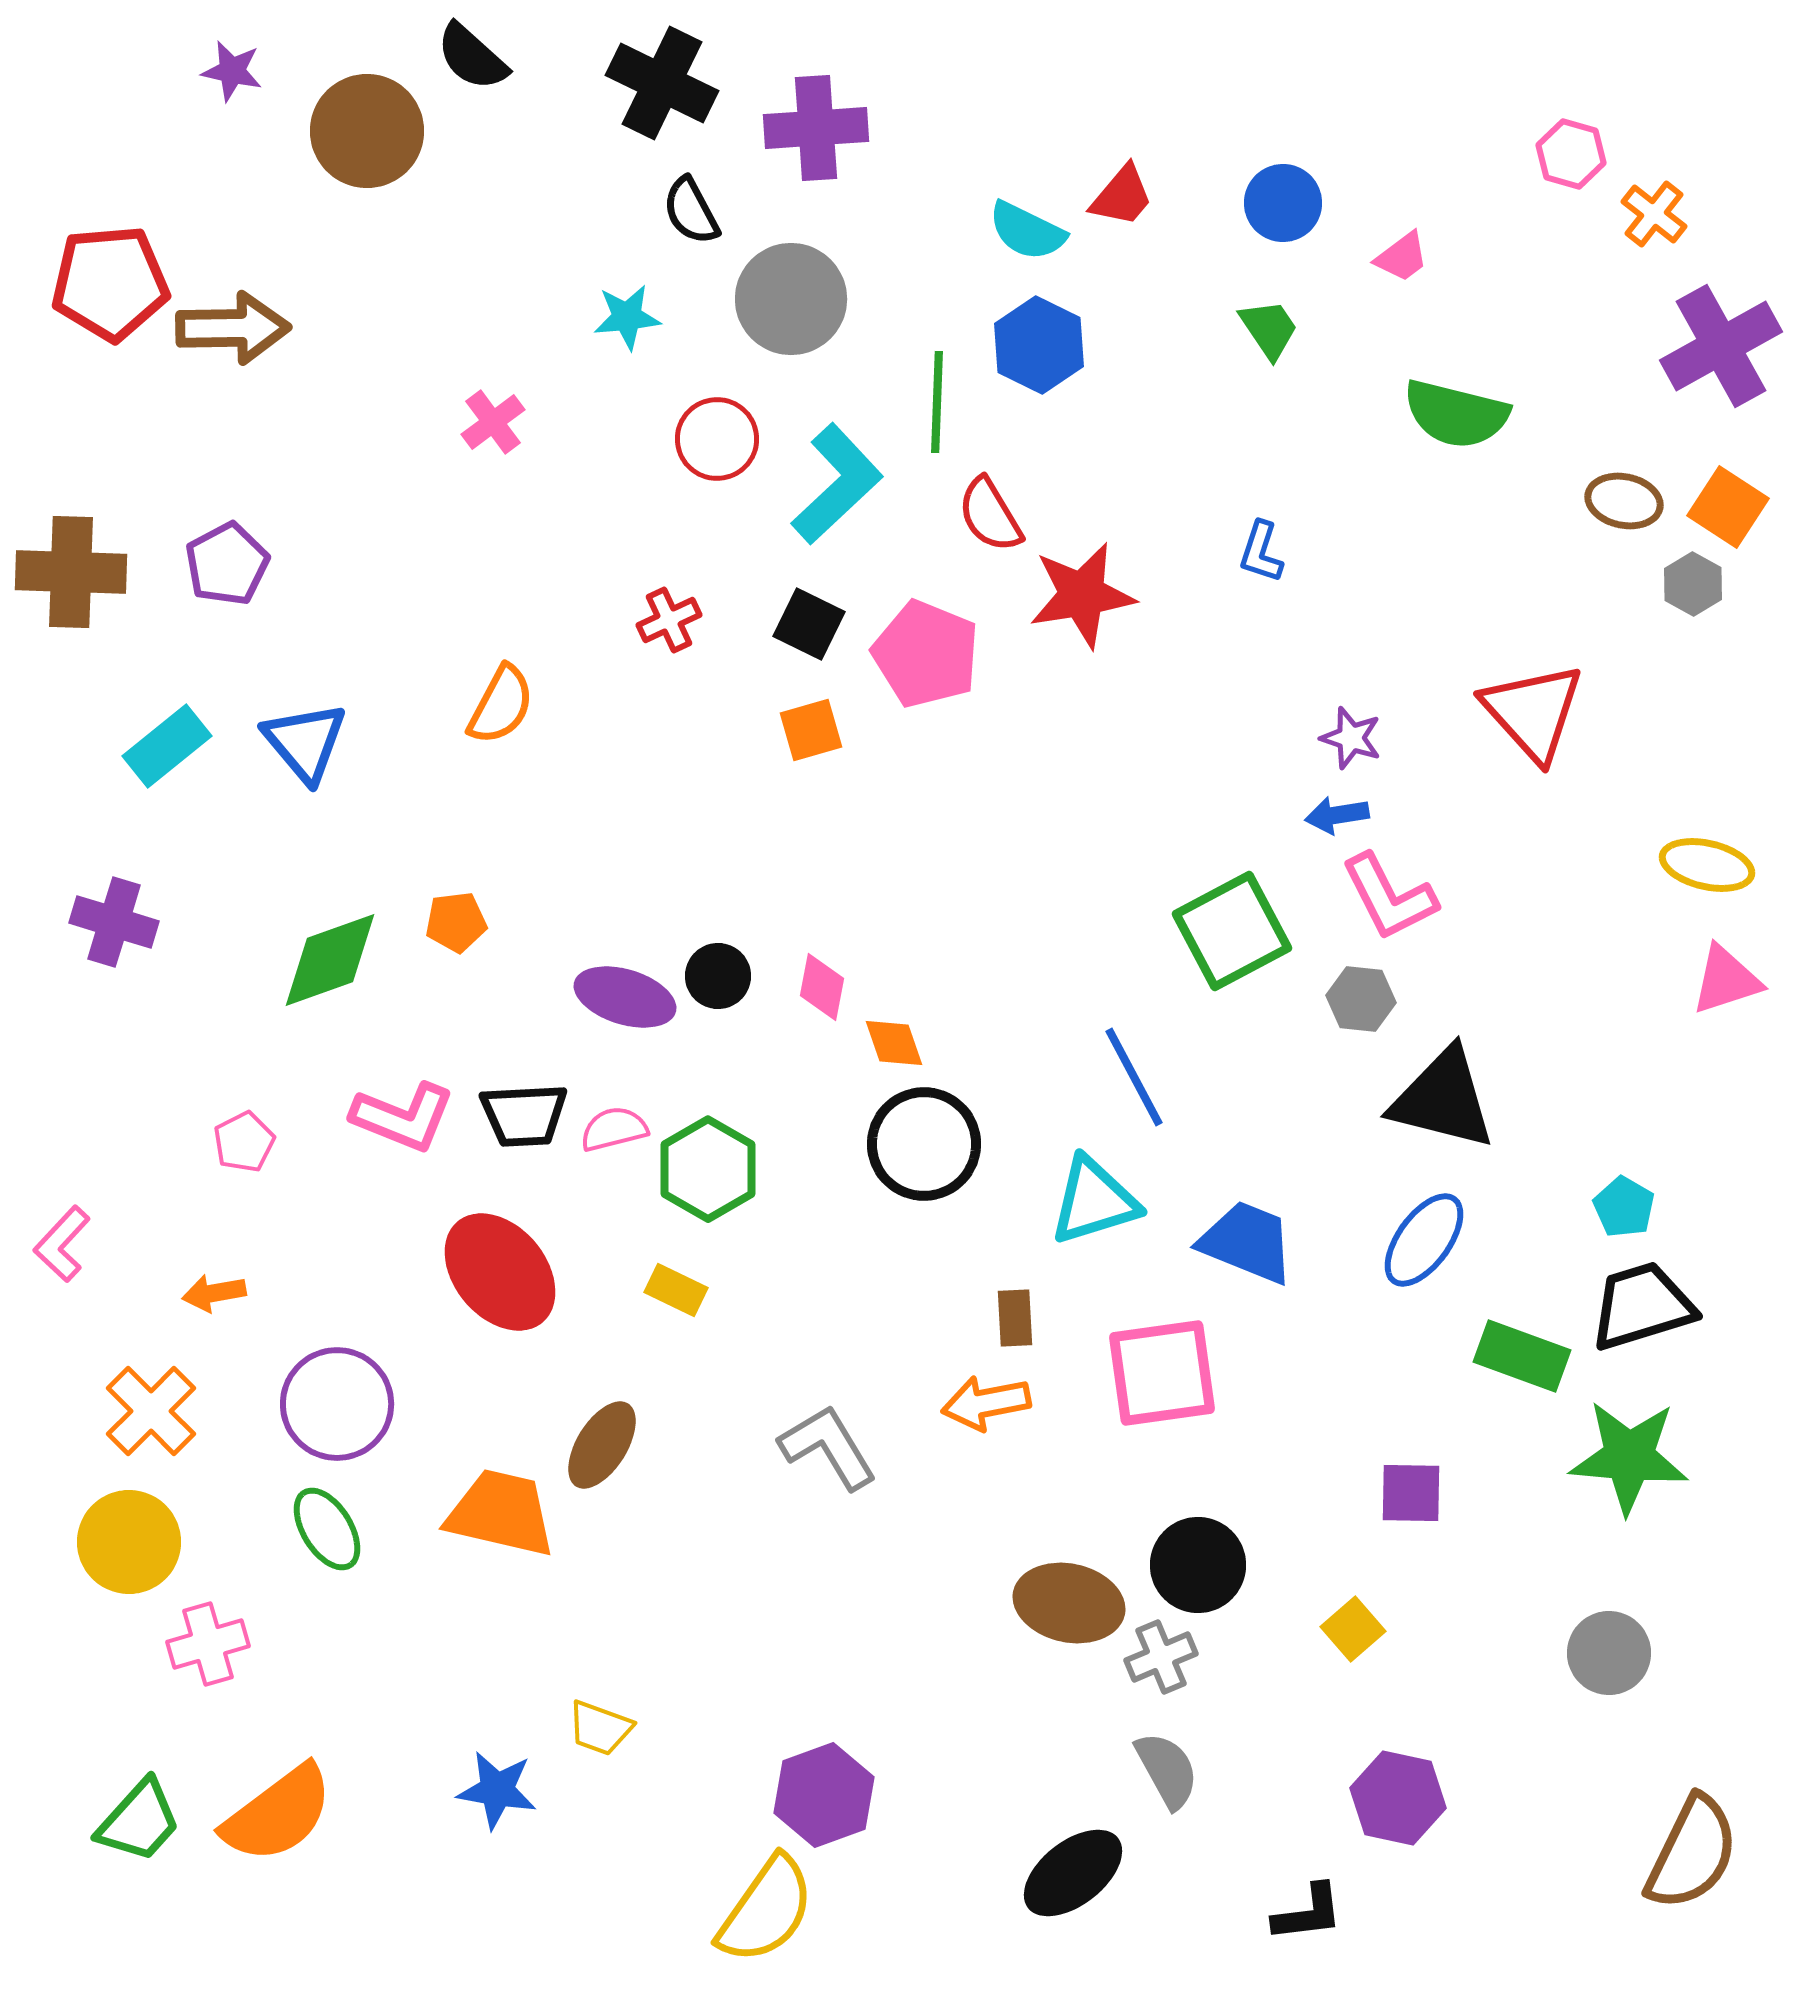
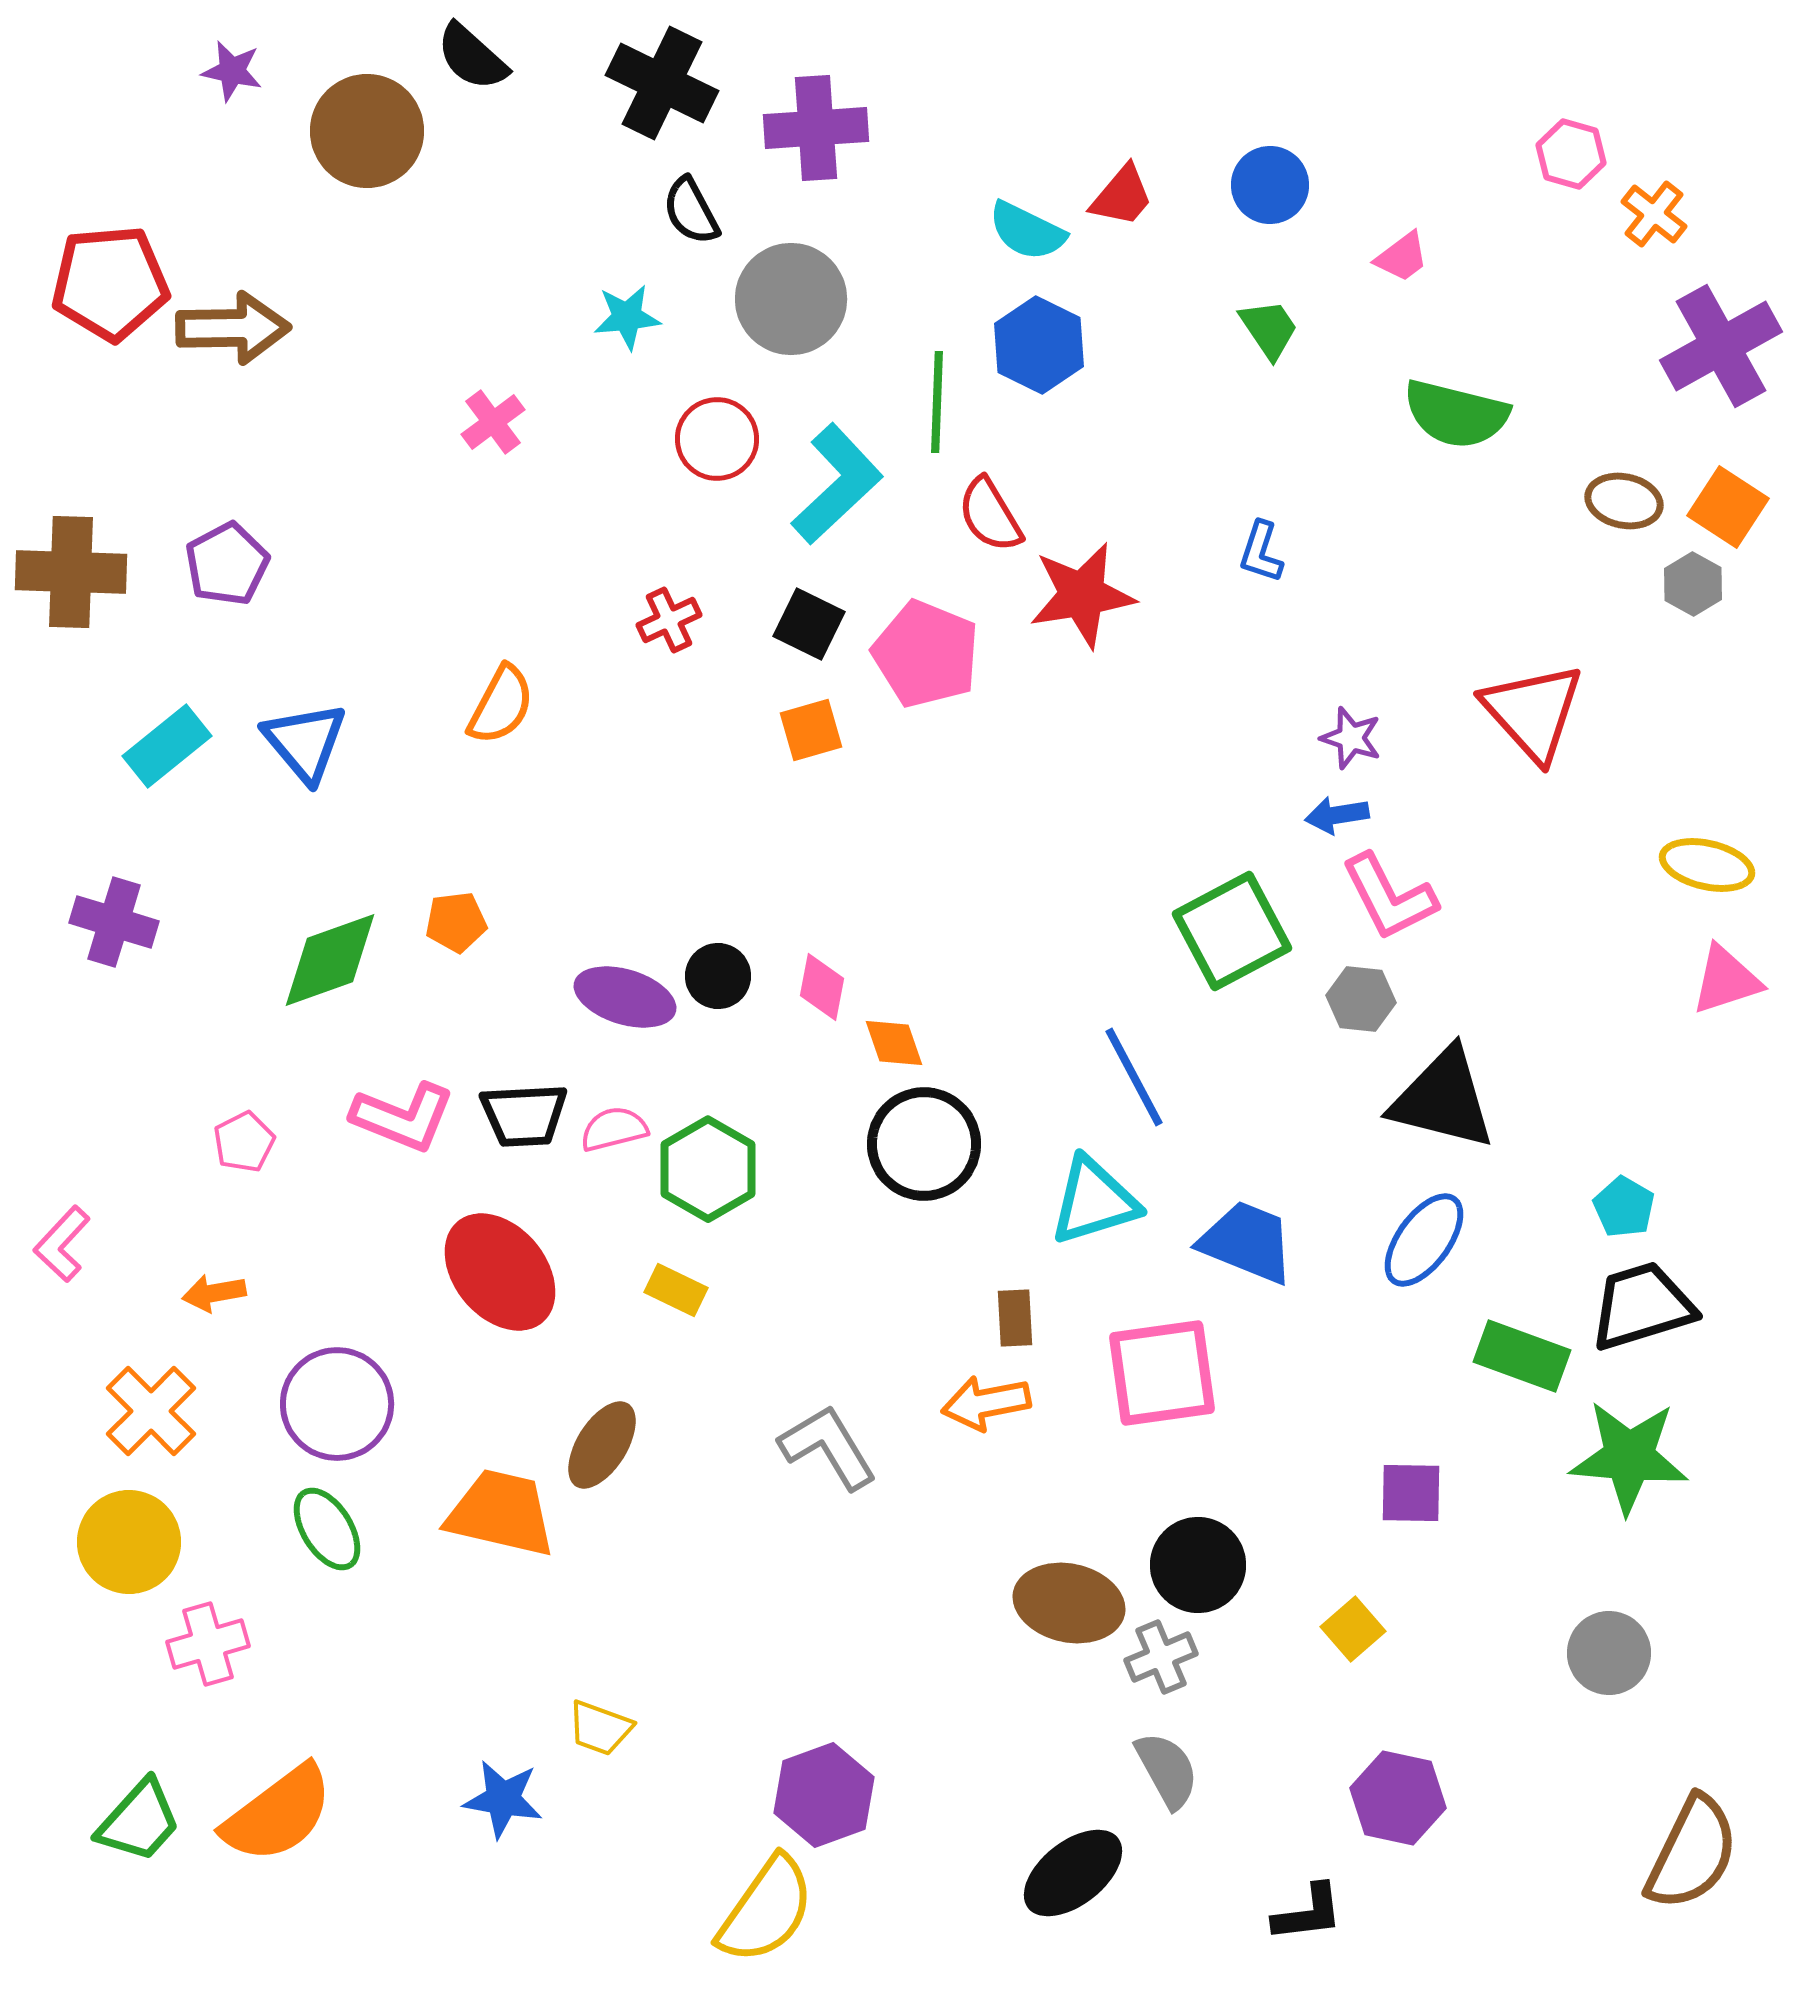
blue circle at (1283, 203): moved 13 px left, 18 px up
blue star at (497, 1790): moved 6 px right, 9 px down
